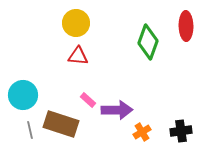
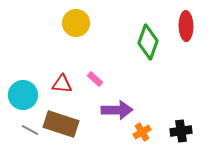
red triangle: moved 16 px left, 28 px down
pink rectangle: moved 7 px right, 21 px up
gray line: rotated 48 degrees counterclockwise
